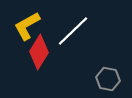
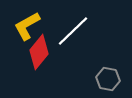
red diamond: rotated 8 degrees clockwise
